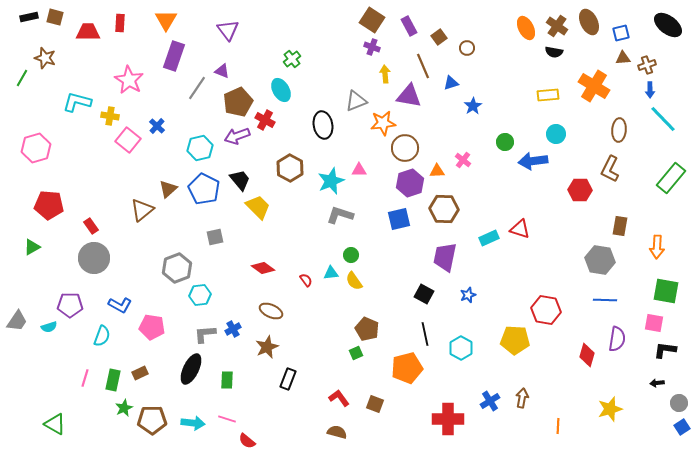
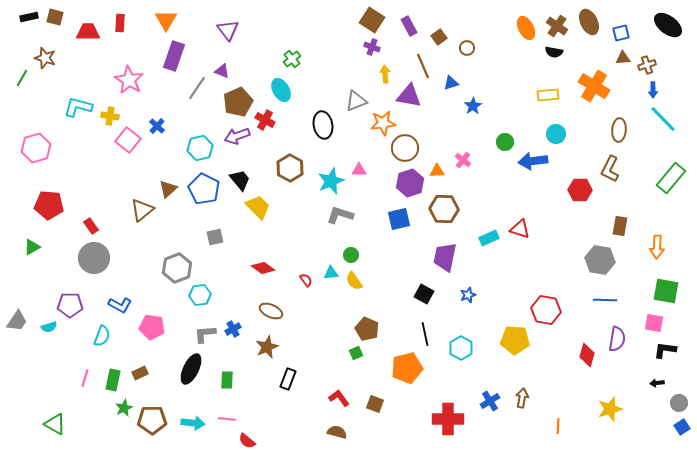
blue arrow at (650, 90): moved 3 px right
cyan L-shape at (77, 102): moved 1 px right, 5 px down
pink line at (227, 419): rotated 12 degrees counterclockwise
